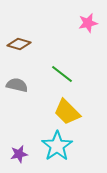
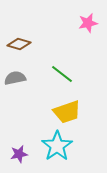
gray semicircle: moved 2 px left, 7 px up; rotated 25 degrees counterclockwise
yellow trapezoid: rotated 64 degrees counterclockwise
